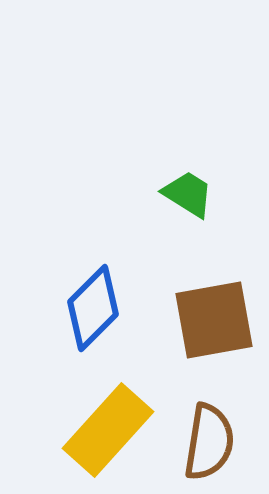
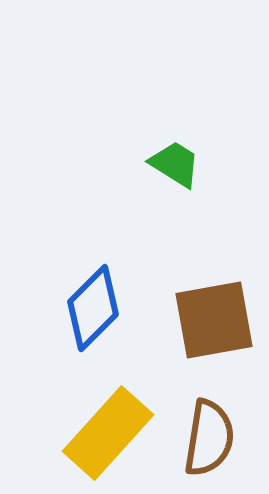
green trapezoid: moved 13 px left, 30 px up
yellow rectangle: moved 3 px down
brown semicircle: moved 4 px up
